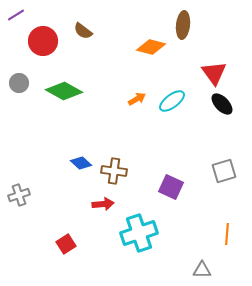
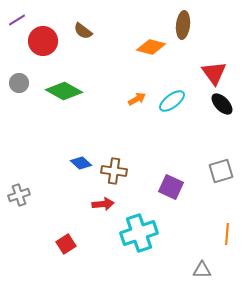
purple line: moved 1 px right, 5 px down
gray square: moved 3 px left
